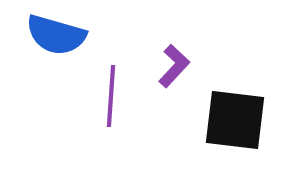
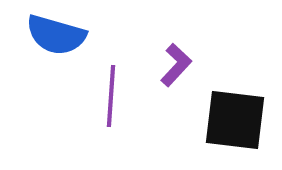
purple L-shape: moved 2 px right, 1 px up
